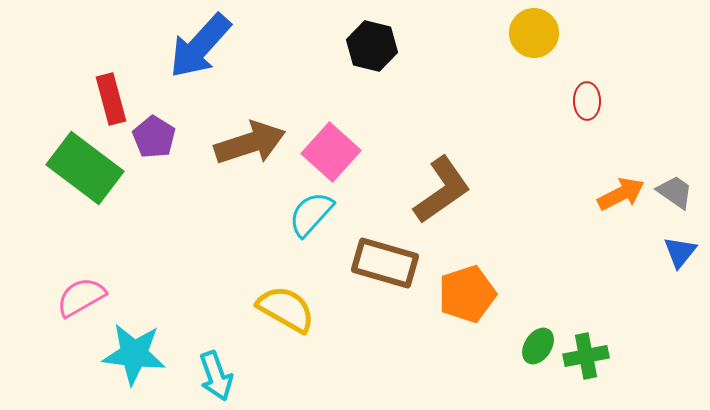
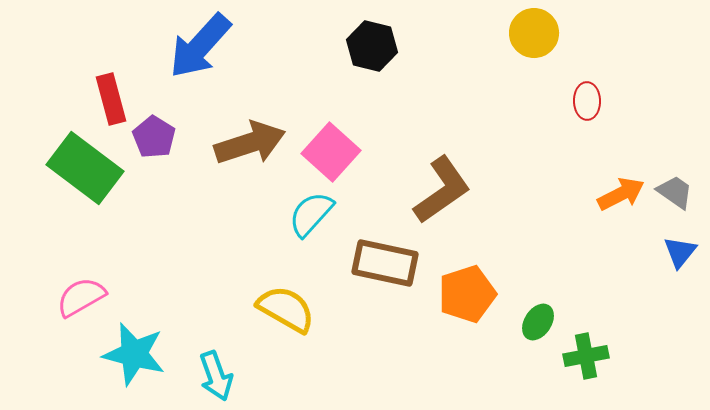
brown rectangle: rotated 4 degrees counterclockwise
green ellipse: moved 24 px up
cyan star: rotated 8 degrees clockwise
